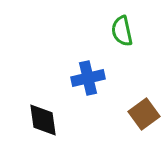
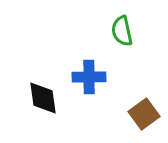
blue cross: moved 1 px right, 1 px up; rotated 12 degrees clockwise
black diamond: moved 22 px up
